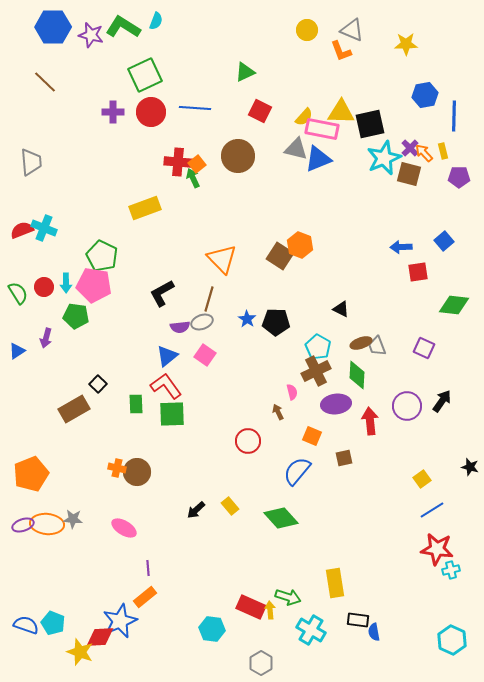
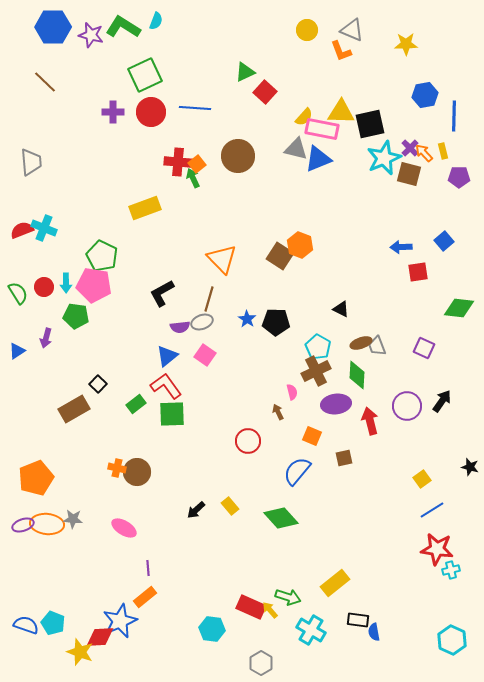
red square at (260, 111): moved 5 px right, 19 px up; rotated 15 degrees clockwise
green diamond at (454, 305): moved 5 px right, 3 px down
green rectangle at (136, 404): rotated 54 degrees clockwise
red arrow at (370, 421): rotated 8 degrees counterclockwise
orange pentagon at (31, 474): moved 5 px right, 4 px down
yellow rectangle at (335, 583): rotated 60 degrees clockwise
yellow arrow at (270, 610): rotated 36 degrees counterclockwise
